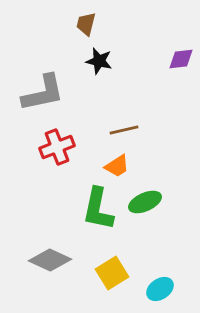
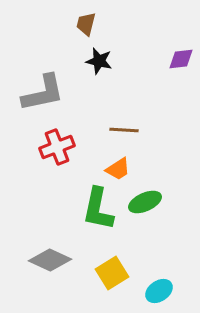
brown line: rotated 16 degrees clockwise
orange trapezoid: moved 1 px right, 3 px down
cyan ellipse: moved 1 px left, 2 px down
